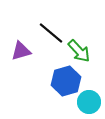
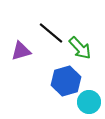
green arrow: moved 1 px right, 3 px up
